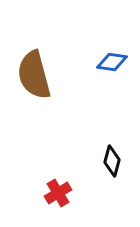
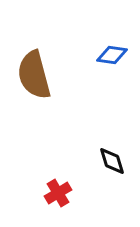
blue diamond: moved 7 px up
black diamond: rotated 32 degrees counterclockwise
